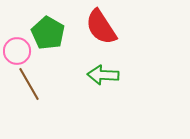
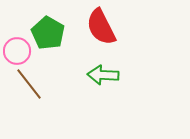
red semicircle: rotated 6 degrees clockwise
brown line: rotated 8 degrees counterclockwise
